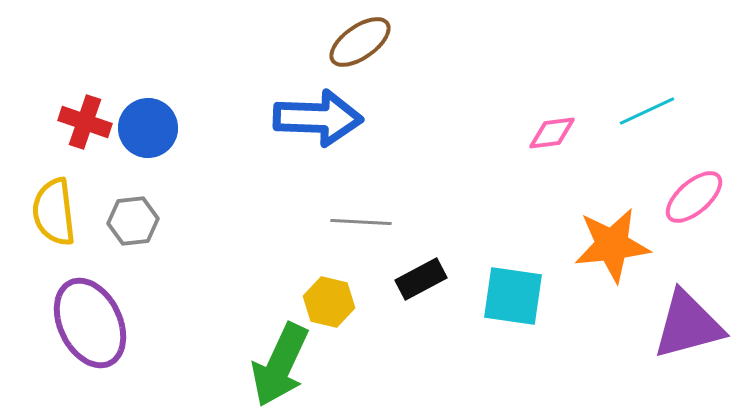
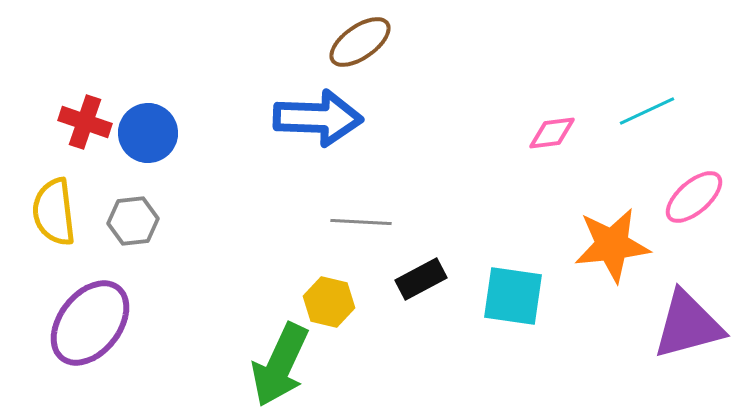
blue circle: moved 5 px down
purple ellipse: rotated 64 degrees clockwise
